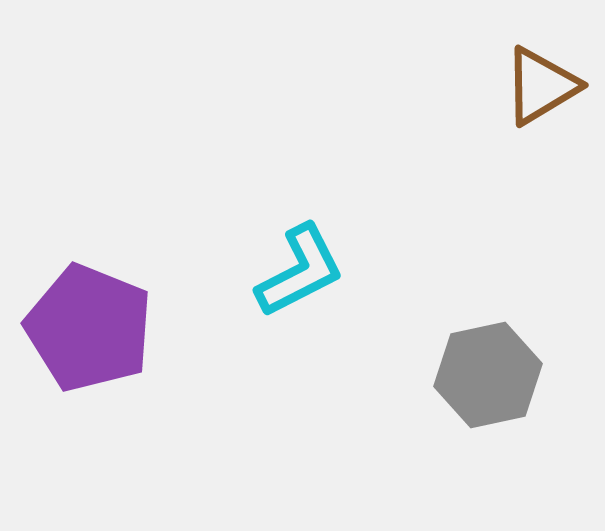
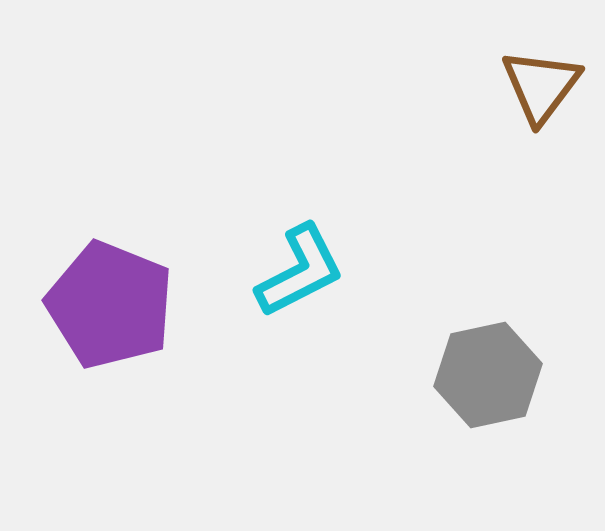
brown triangle: rotated 22 degrees counterclockwise
purple pentagon: moved 21 px right, 23 px up
